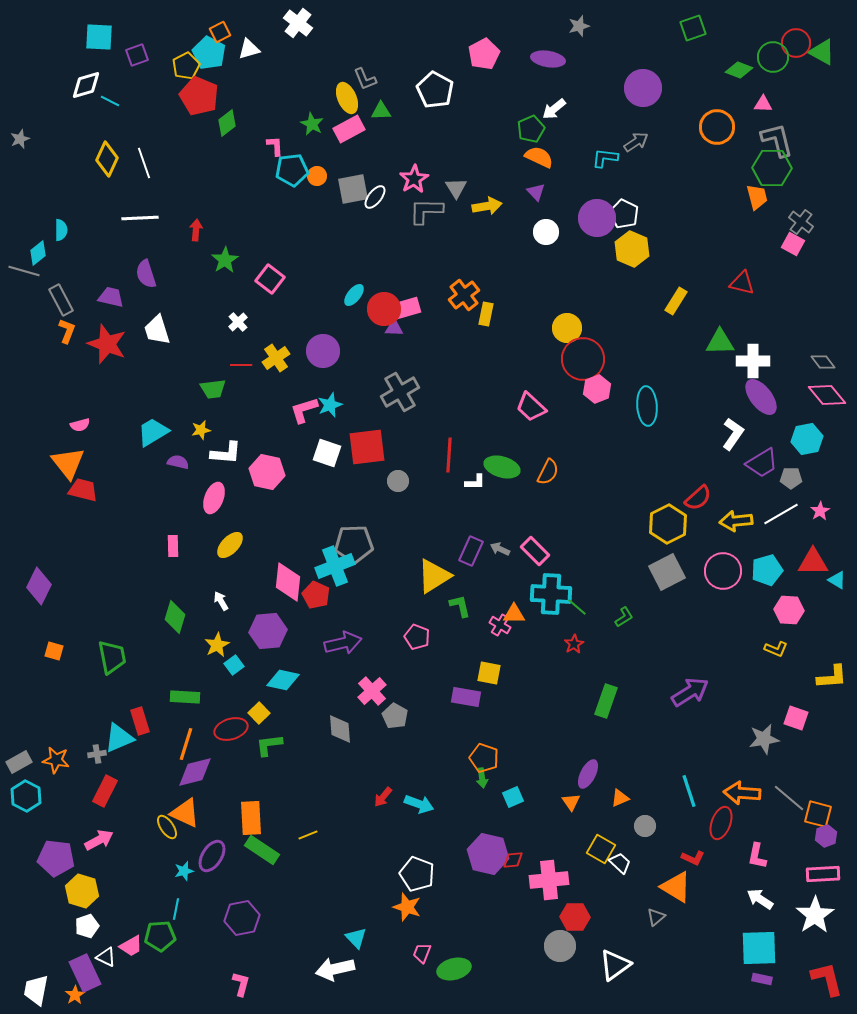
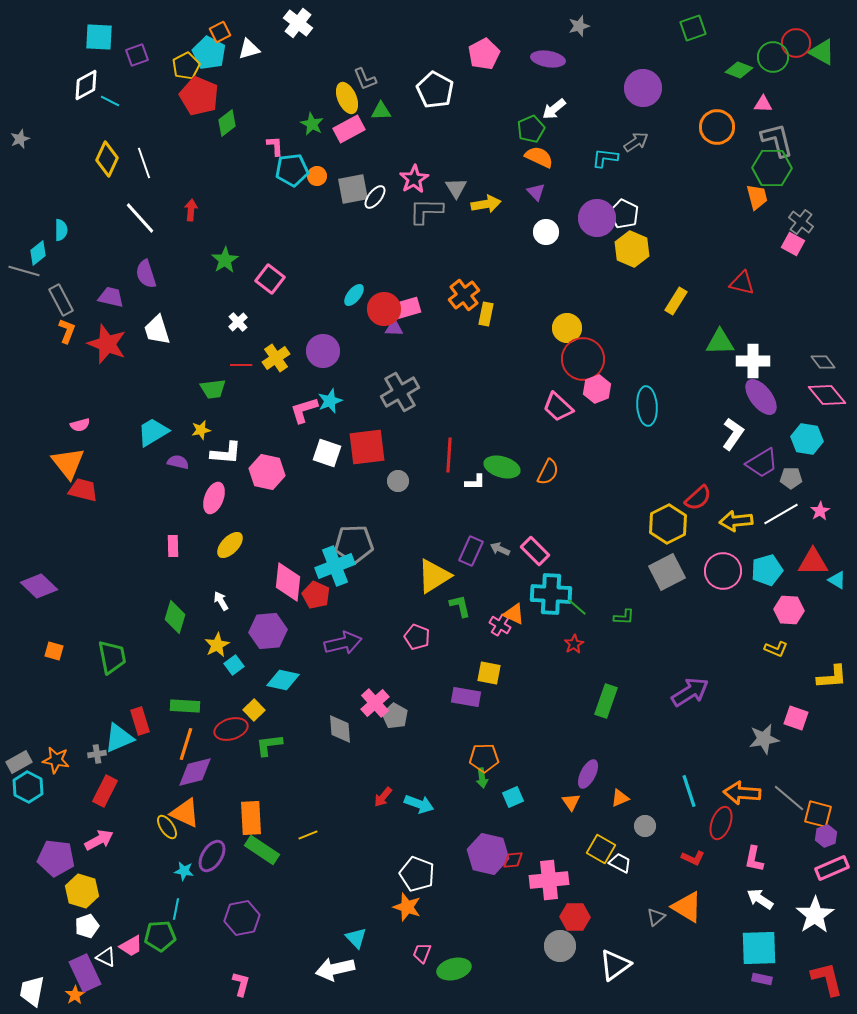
white diamond at (86, 85): rotated 12 degrees counterclockwise
yellow arrow at (487, 206): moved 1 px left, 2 px up
white line at (140, 218): rotated 51 degrees clockwise
red arrow at (196, 230): moved 5 px left, 20 px up
cyan star at (330, 405): moved 4 px up
pink trapezoid at (531, 407): moved 27 px right
cyan hexagon at (807, 439): rotated 20 degrees clockwise
purple diamond at (39, 586): rotated 72 degrees counterclockwise
orange triangle at (514, 614): rotated 25 degrees clockwise
green L-shape at (624, 617): rotated 35 degrees clockwise
pink cross at (372, 691): moved 3 px right, 12 px down
green rectangle at (185, 697): moved 9 px down
yellow square at (259, 713): moved 5 px left, 3 px up
orange pentagon at (484, 758): rotated 20 degrees counterclockwise
cyan hexagon at (26, 796): moved 2 px right, 9 px up
pink L-shape at (757, 856): moved 3 px left, 3 px down
white trapezoid at (620, 863): rotated 15 degrees counterclockwise
cyan star at (184, 871): rotated 24 degrees clockwise
pink rectangle at (823, 874): moved 9 px right, 6 px up; rotated 20 degrees counterclockwise
orange triangle at (676, 887): moved 11 px right, 20 px down
white trapezoid at (36, 990): moved 4 px left, 1 px down
